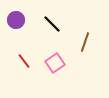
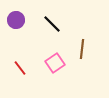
brown line: moved 3 px left, 7 px down; rotated 12 degrees counterclockwise
red line: moved 4 px left, 7 px down
